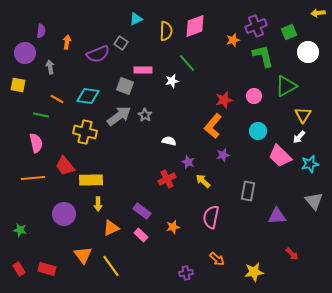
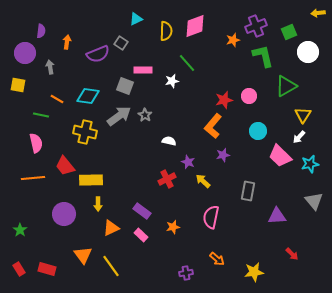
pink circle at (254, 96): moved 5 px left
green star at (20, 230): rotated 24 degrees clockwise
